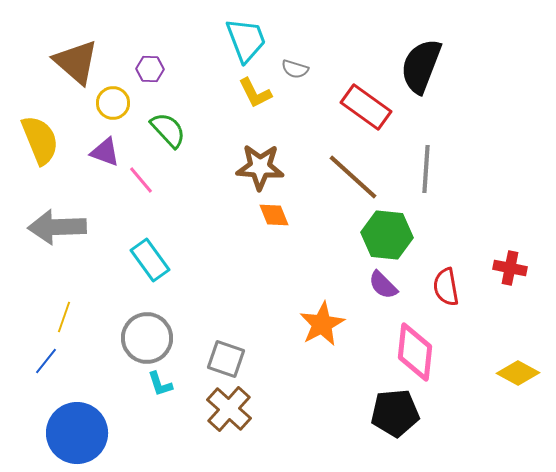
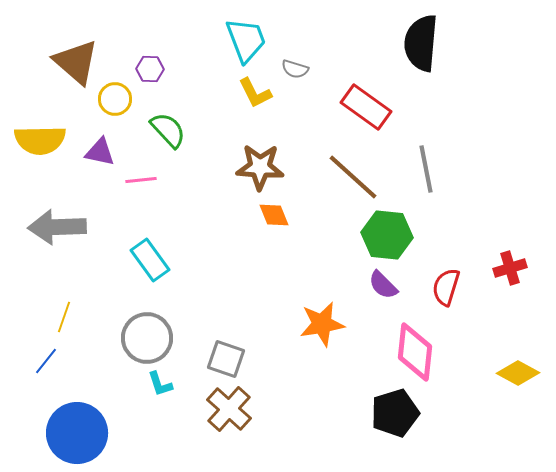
black semicircle: moved 23 px up; rotated 16 degrees counterclockwise
yellow circle: moved 2 px right, 4 px up
yellow semicircle: rotated 111 degrees clockwise
purple triangle: moved 5 px left; rotated 8 degrees counterclockwise
gray line: rotated 15 degrees counterclockwise
pink line: rotated 56 degrees counterclockwise
red cross: rotated 28 degrees counterclockwise
red semicircle: rotated 27 degrees clockwise
orange star: rotated 18 degrees clockwise
black pentagon: rotated 12 degrees counterclockwise
